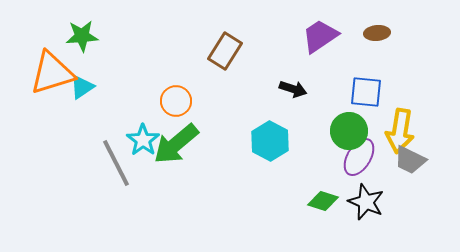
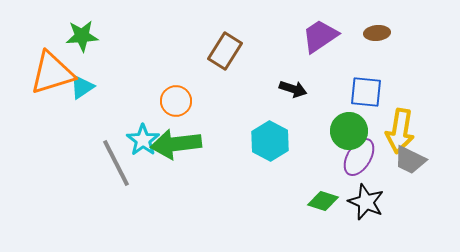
green arrow: rotated 33 degrees clockwise
